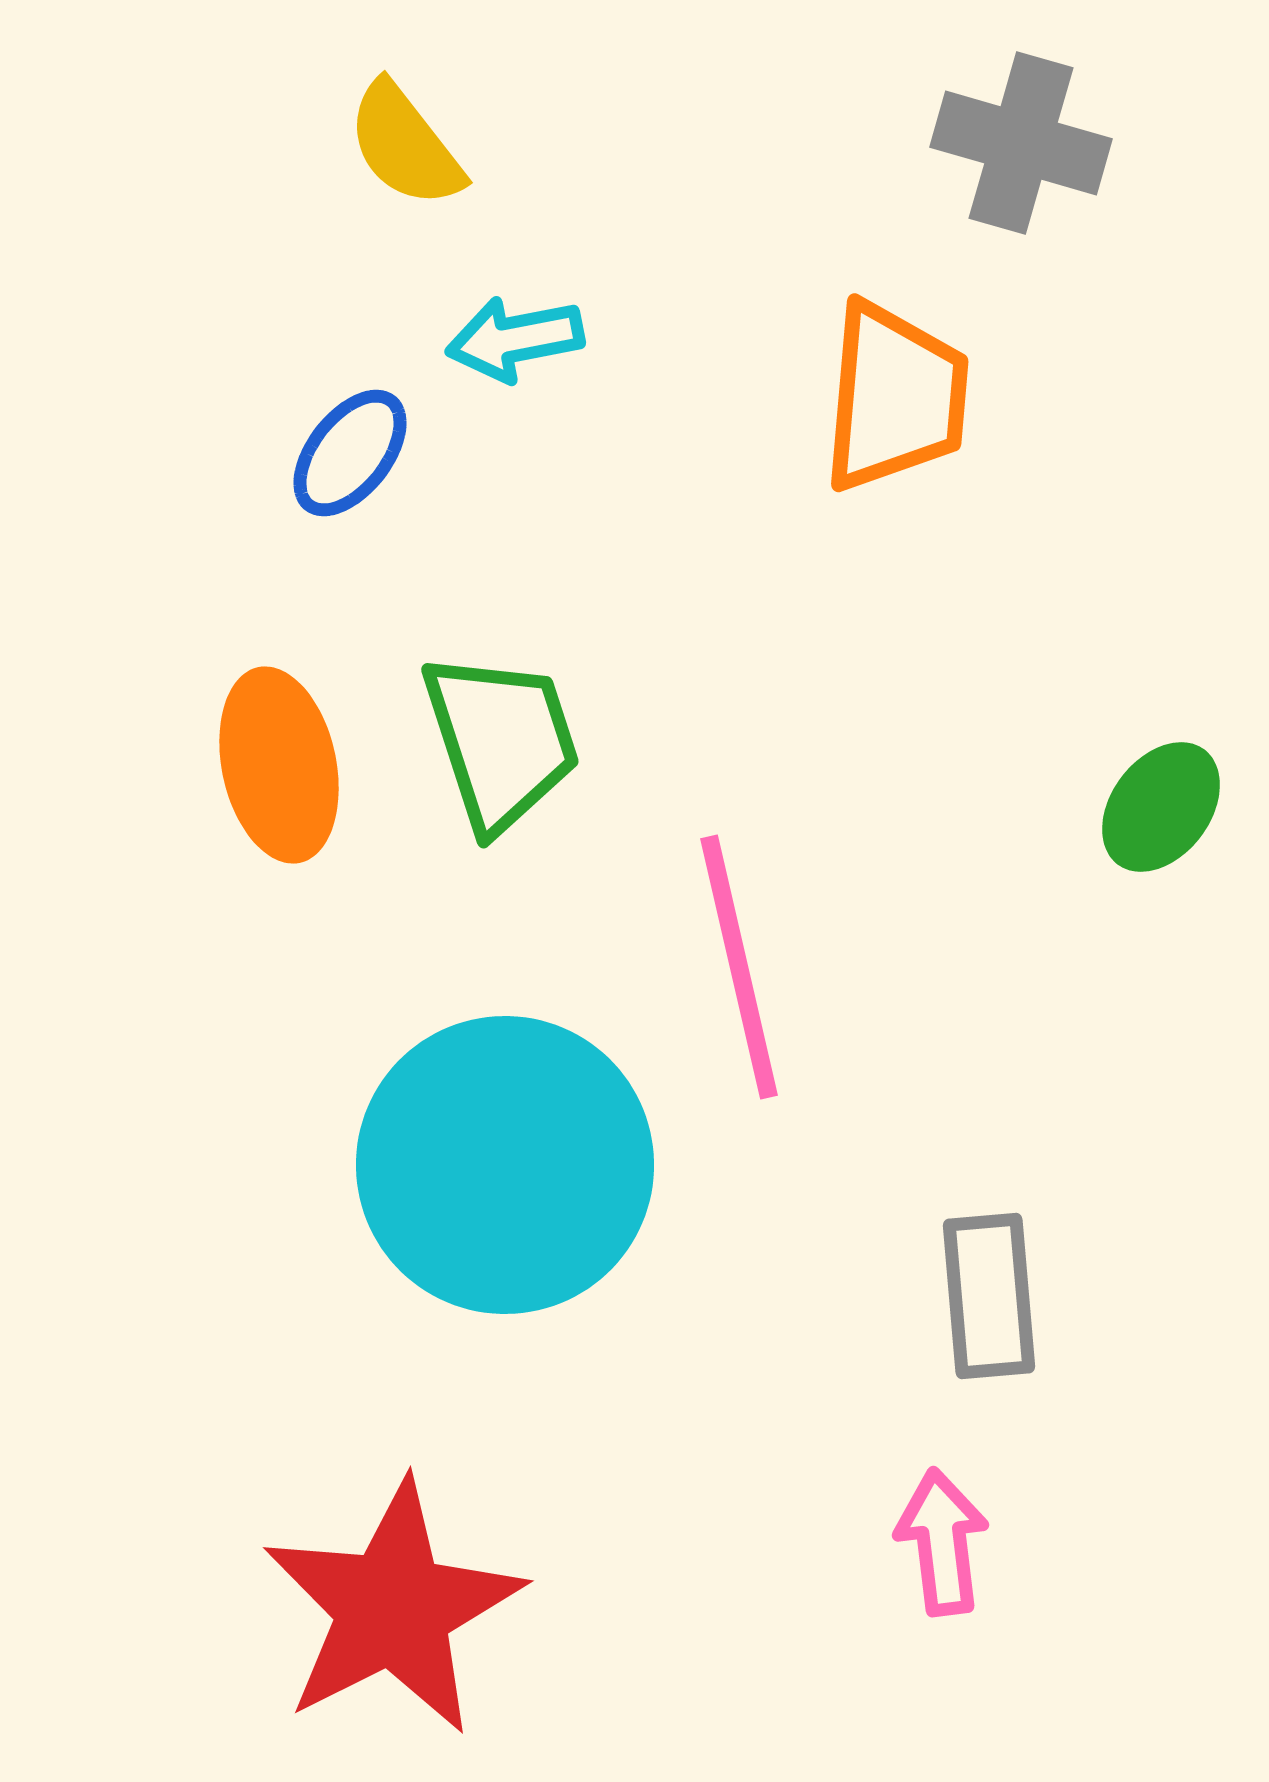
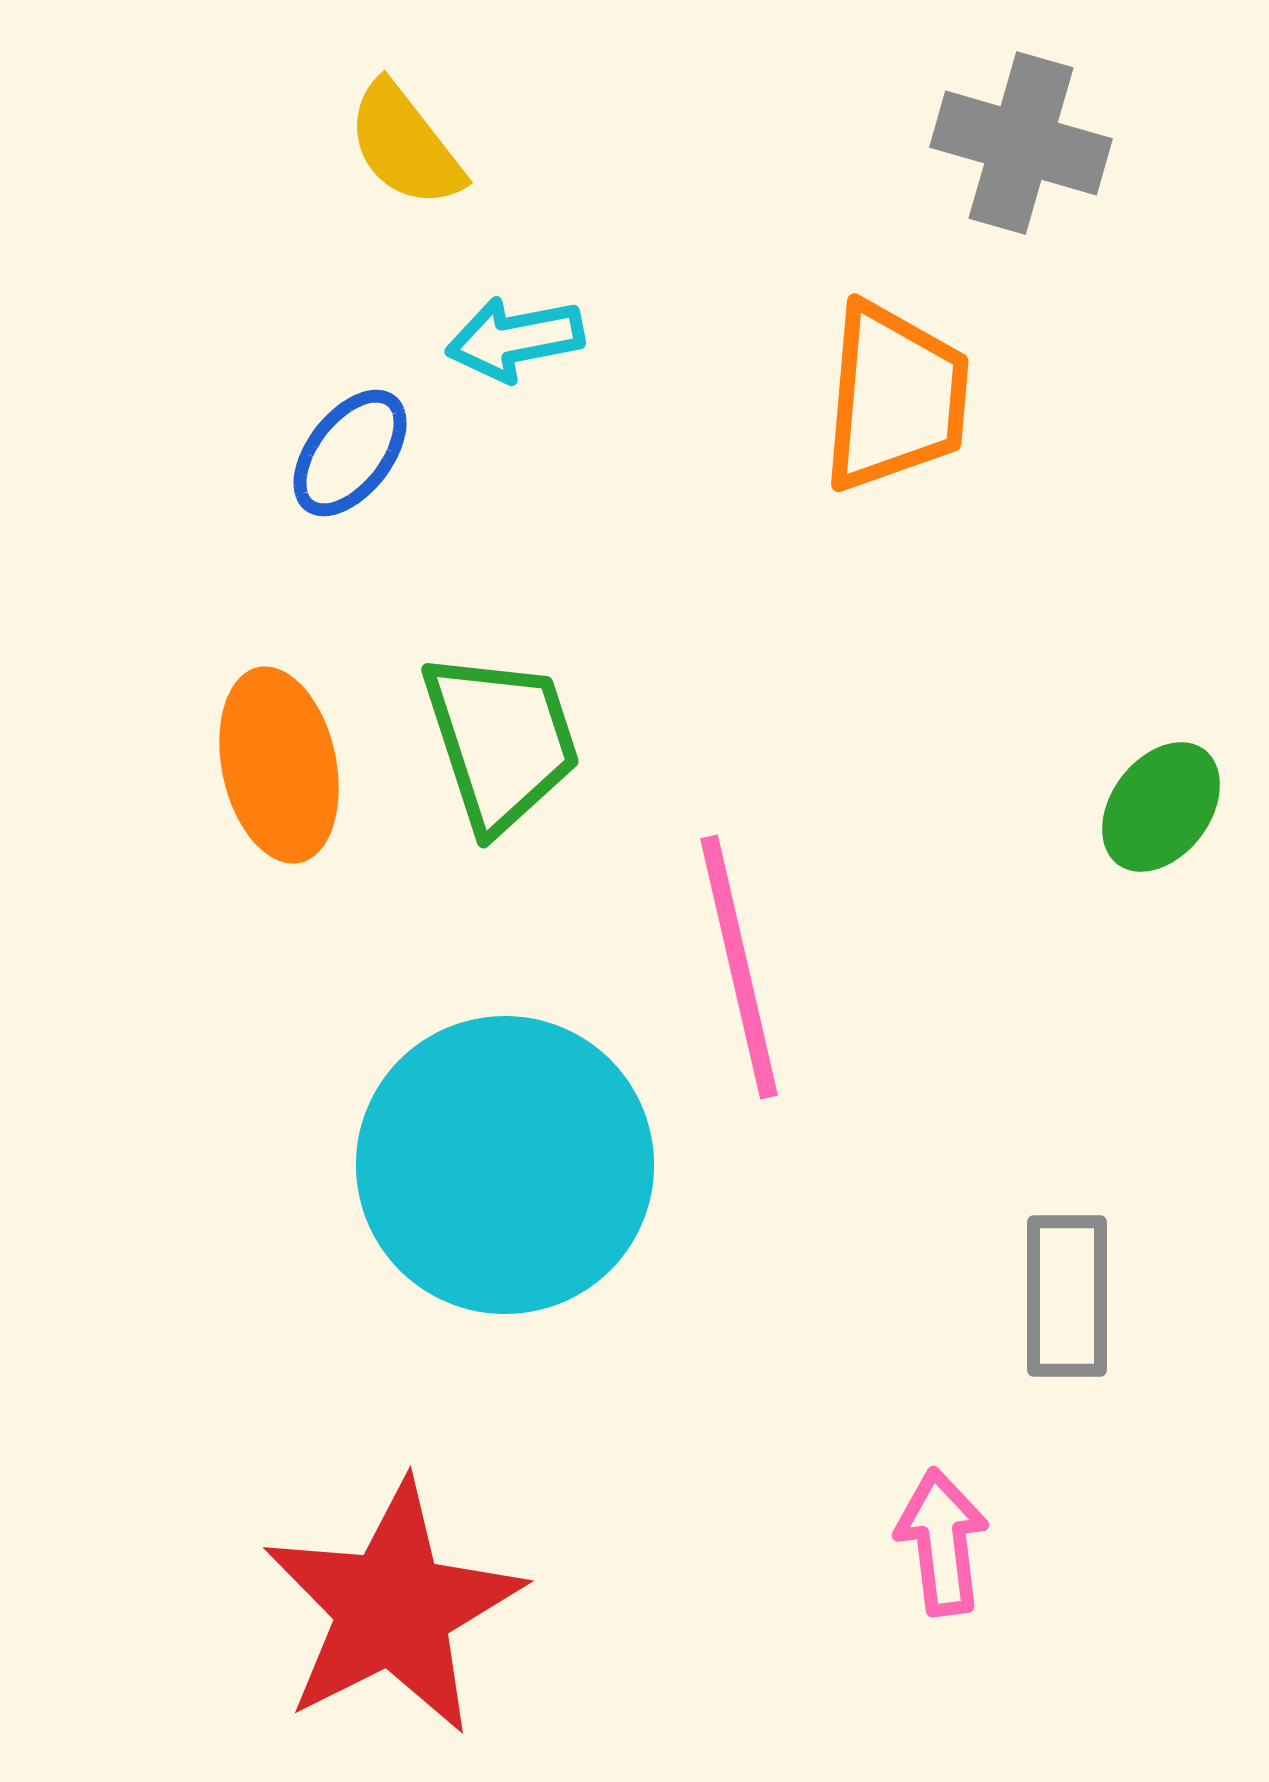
gray rectangle: moved 78 px right; rotated 5 degrees clockwise
